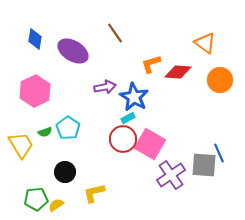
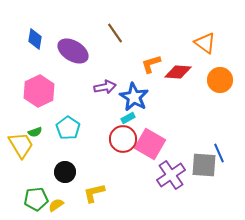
pink hexagon: moved 4 px right
green semicircle: moved 10 px left
